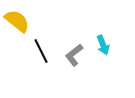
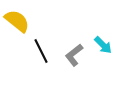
cyan arrow: rotated 24 degrees counterclockwise
